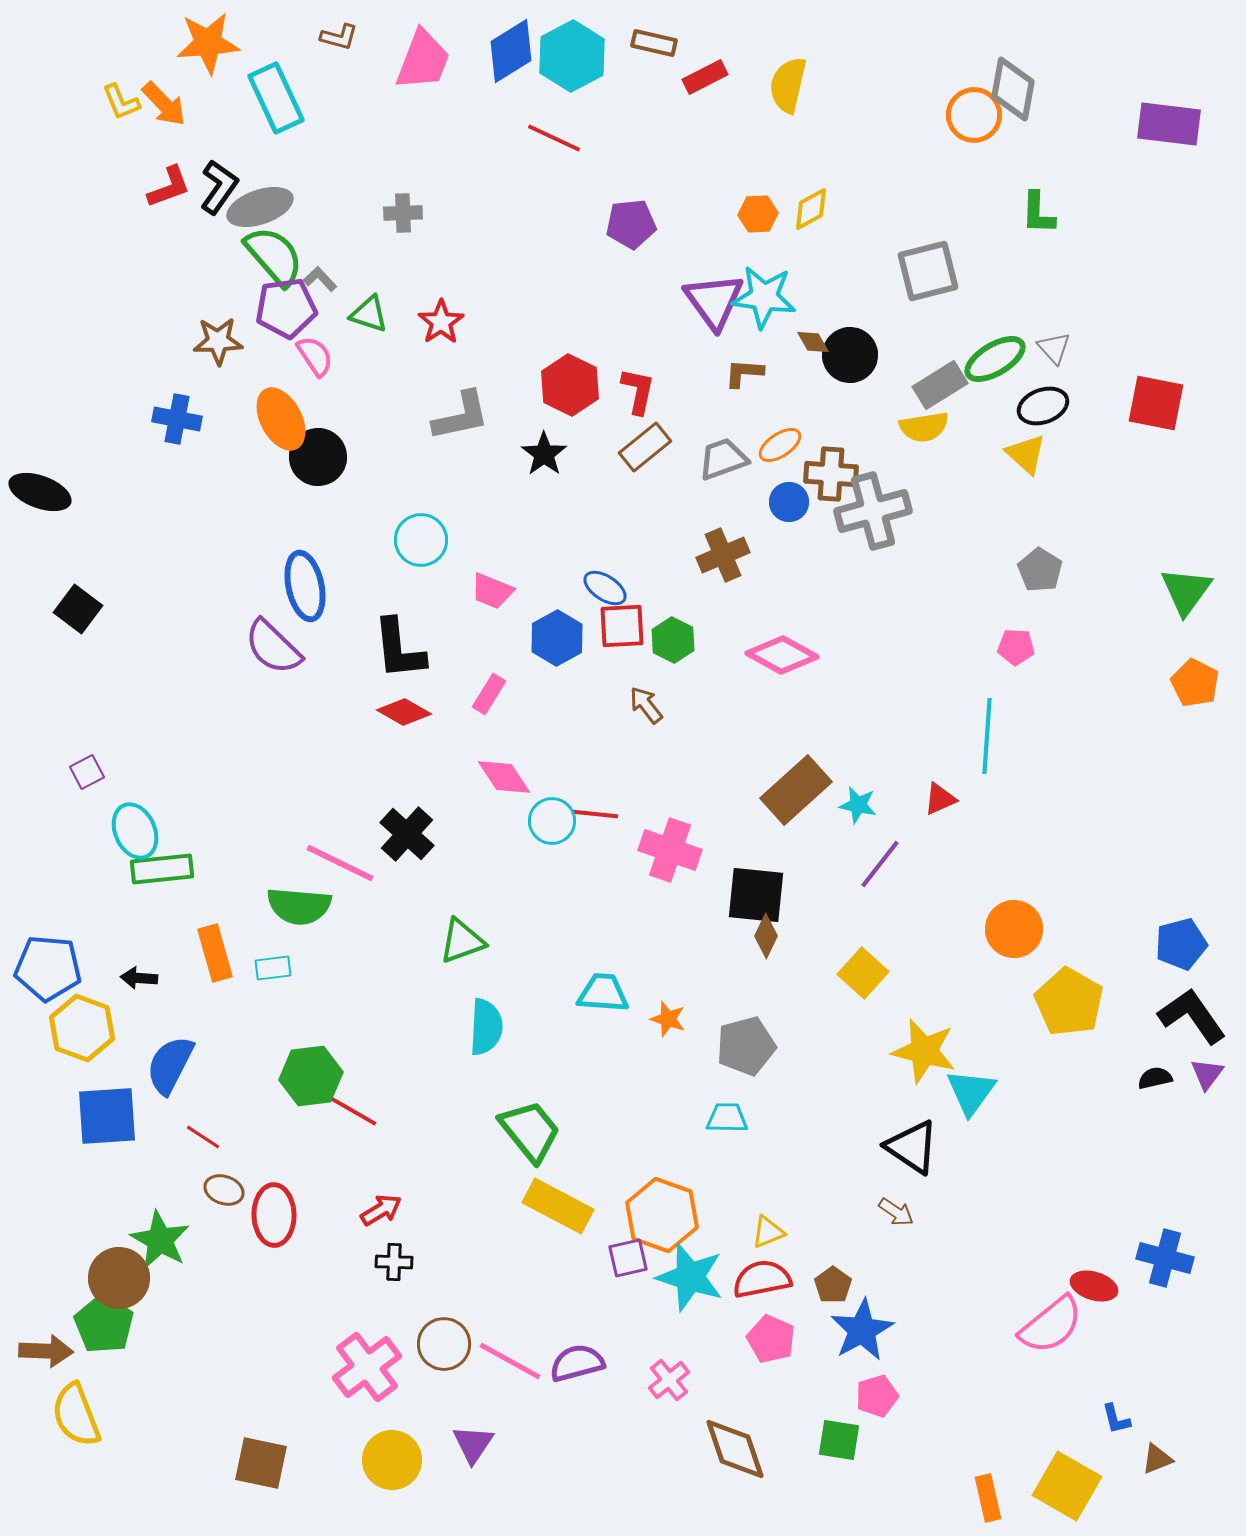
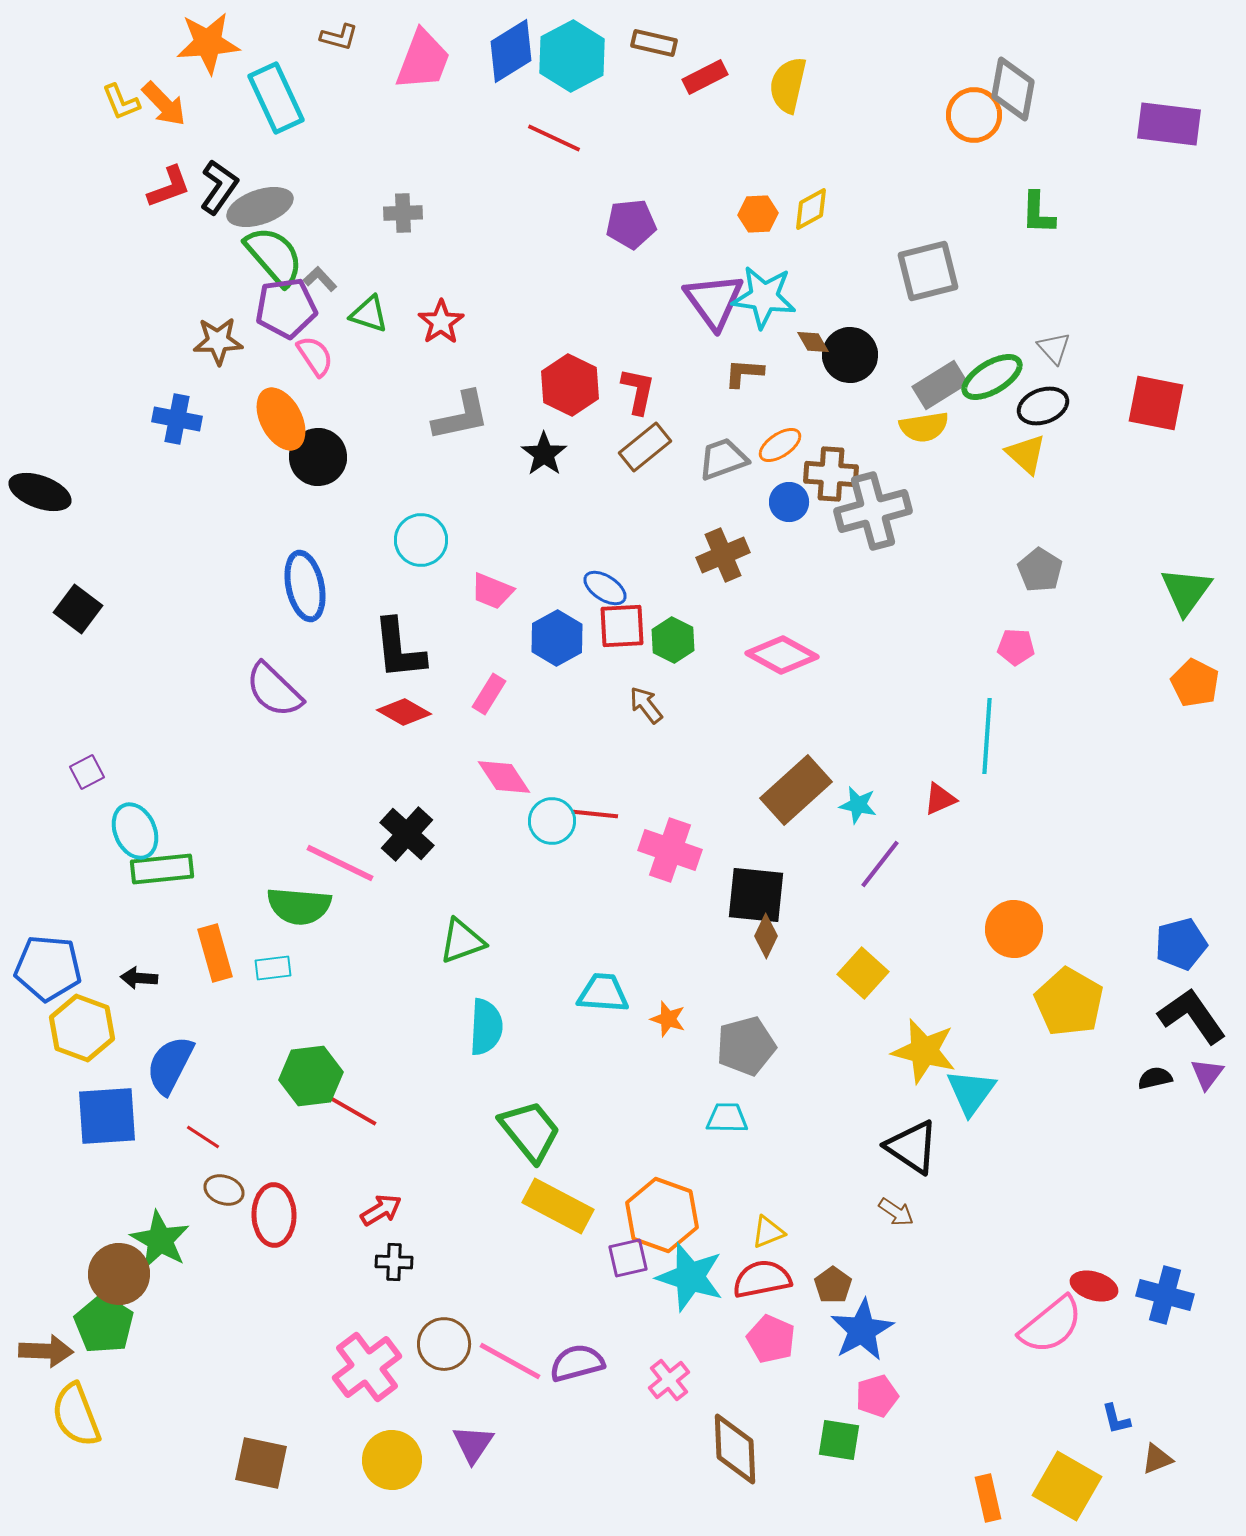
green ellipse at (995, 359): moved 3 px left, 18 px down
purple semicircle at (273, 647): moved 1 px right, 43 px down
blue cross at (1165, 1258): moved 37 px down
brown circle at (119, 1278): moved 4 px up
brown diamond at (735, 1449): rotated 16 degrees clockwise
